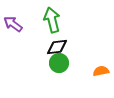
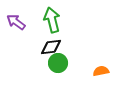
purple arrow: moved 3 px right, 2 px up
black diamond: moved 6 px left
green circle: moved 1 px left
